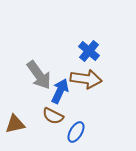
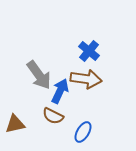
blue ellipse: moved 7 px right
